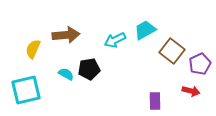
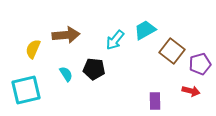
cyan arrow: rotated 25 degrees counterclockwise
purple pentagon: rotated 10 degrees clockwise
black pentagon: moved 5 px right; rotated 15 degrees clockwise
cyan semicircle: rotated 28 degrees clockwise
